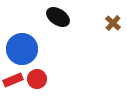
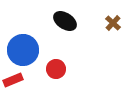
black ellipse: moved 7 px right, 4 px down
blue circle: moved 1 px right, 1 px down
red circle: moved 19 px right, 10 px up
